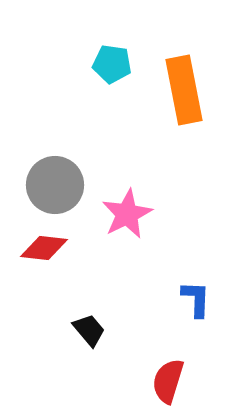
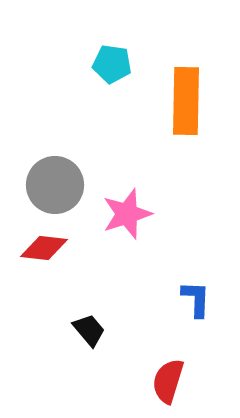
orange rectangle: moved 2 px right, 11 px down; rotated 12 degrees clockwise
pink star: rotated 9 degrees clockwise
